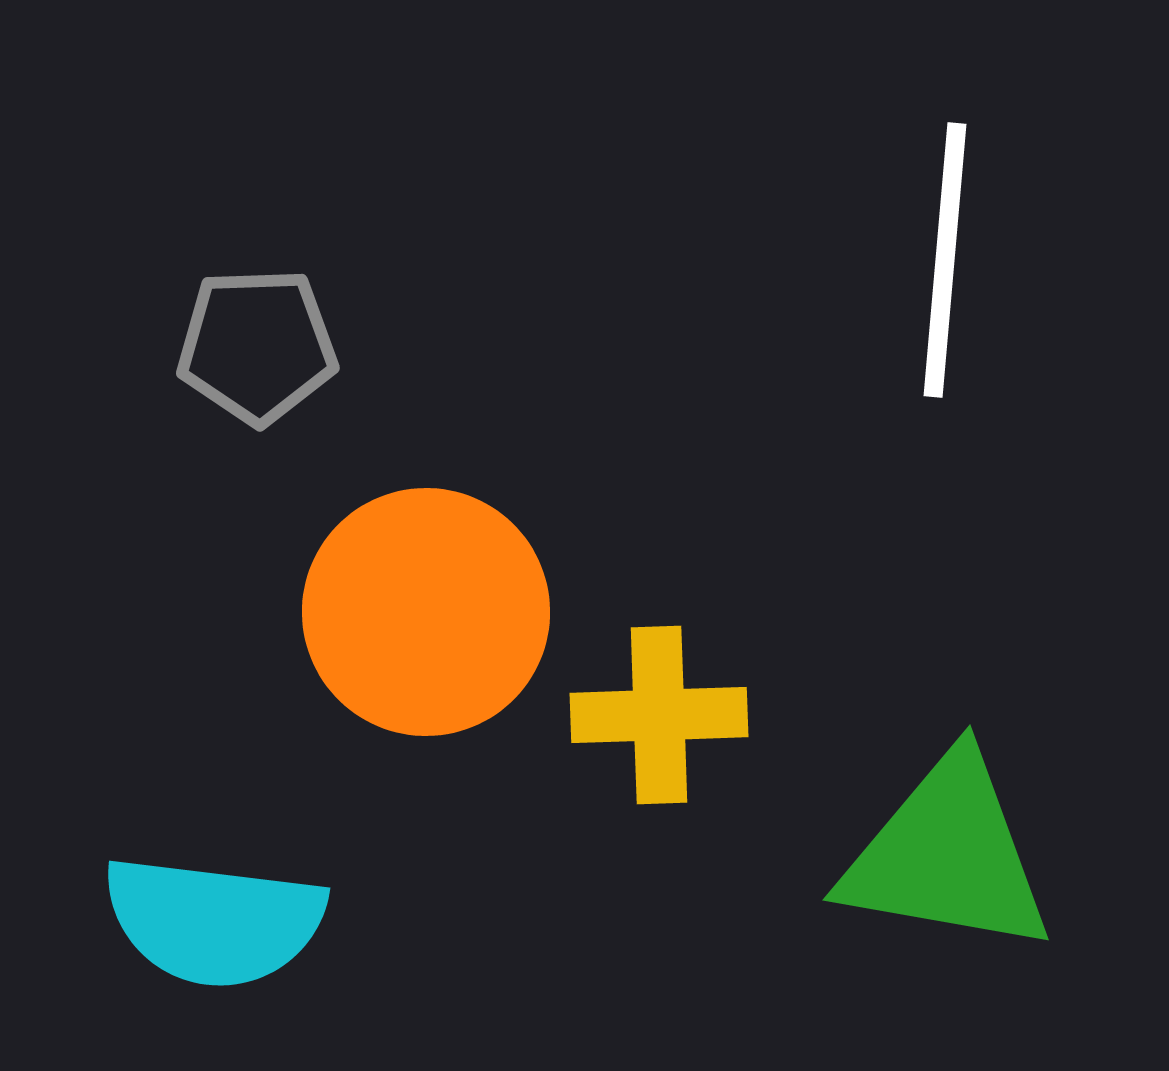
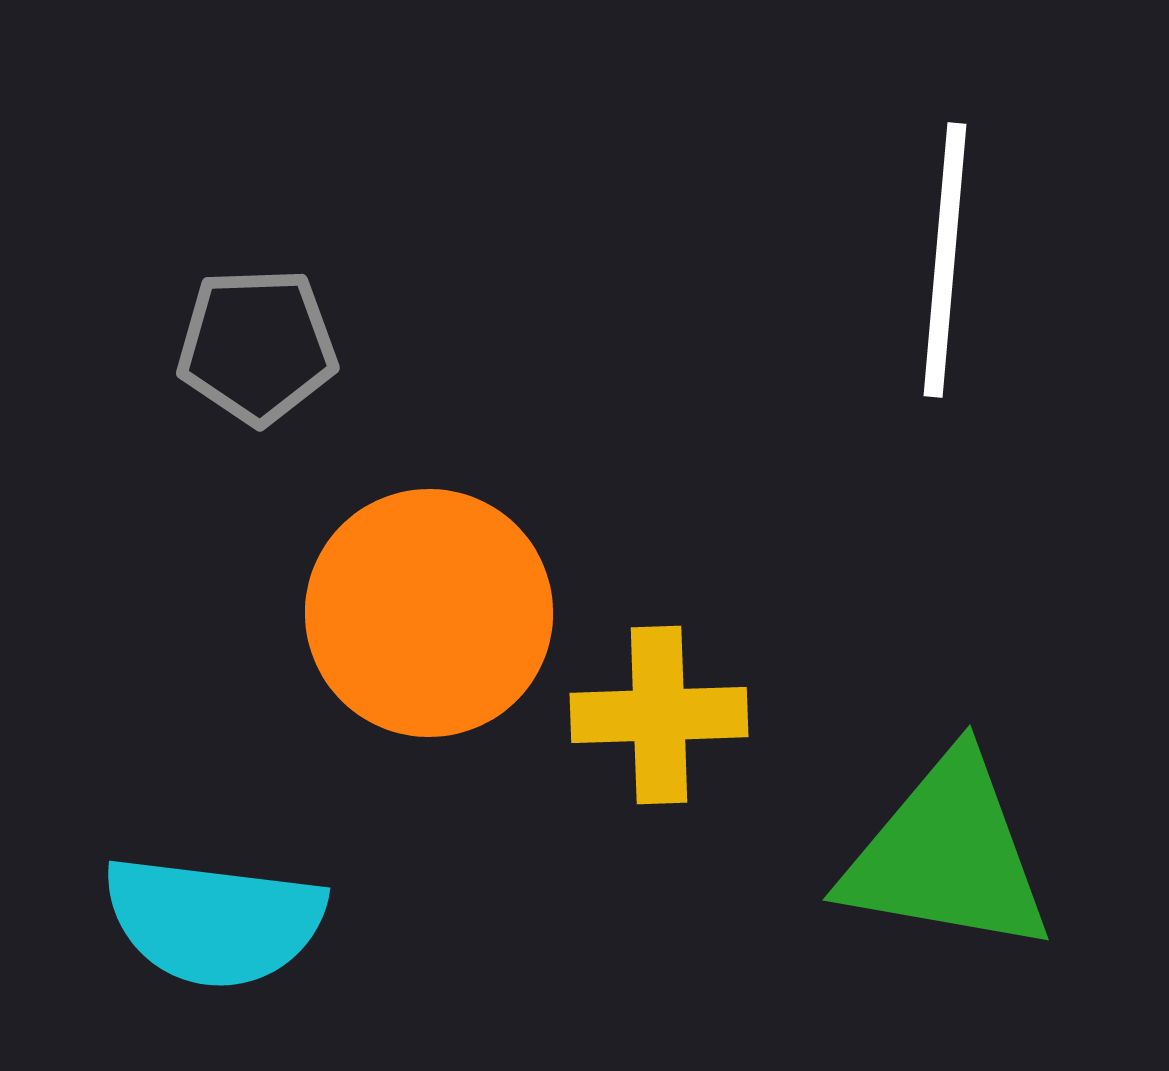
orange circle: moved 3 px right, 1 px down
